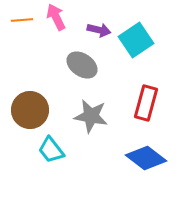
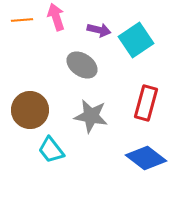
pink arrow: rotated 8 degrees clockwise
